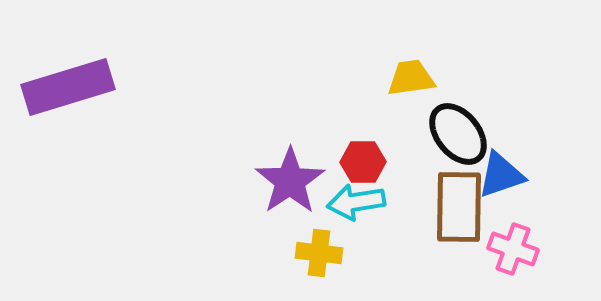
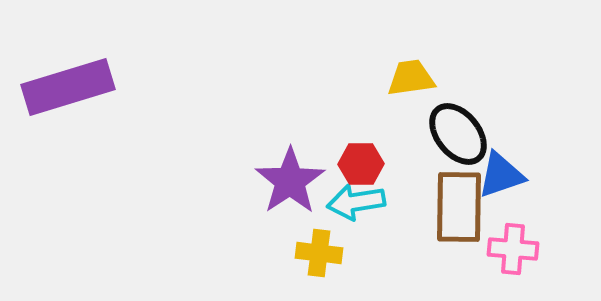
red hexagon: moved 2 px left, 2 px down
pink cross: rotated 15 degrees counterclockwise
